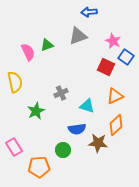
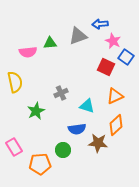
blue arrow: moved 11 px right, 12 px down
green triangle: moved 3 px right, 2 px up; rotated 16 degrees clockwise
pink semicircle: rotated 108 degrees clockwise
orange pentagon: moved 1 px right, 3 px up
